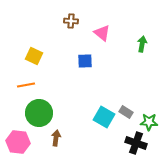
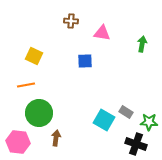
pink triangle: rotated 30 degrees counterclockwise
cyan square: moved 3 px down
black cross: moved 1 px down
